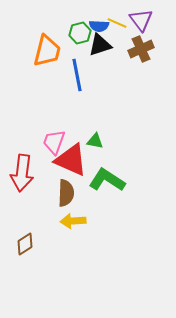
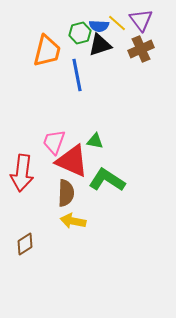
yellow line: rotated 18 degrees clockwise
red triangle: moved 1 px right, 1 px down
yellow arrow: rotated 15 degrees clockwise
